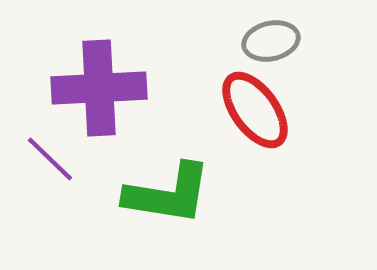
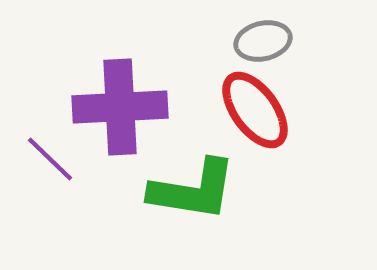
gray ellipse: moved 8 px left
purple cross: moved 21 px right, 19 px down
green L-shape: moved 25 px right, 4 px up
